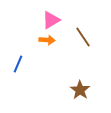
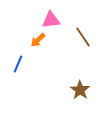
pink triangle: rotated 24 degrees clockwise
orange arrow: moved 9 px left; rotated 133 degrees clockwise
